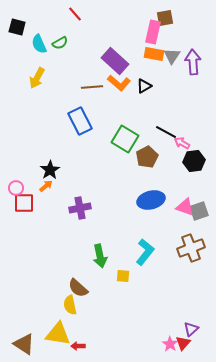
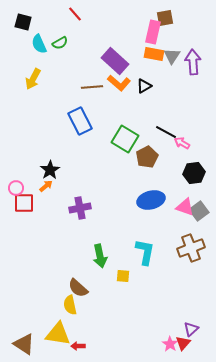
black square: moved 6 px right, 5 px up
yellow arrow: moved 4 px left, 1 px down
black hexagon: moved 12 px down
gray square: rotated 18 degrees counterclockwise
cyan L-shape: rotated 28 degrees counterclockwise
